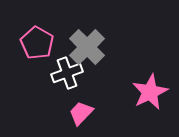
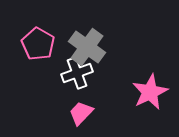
pink pentagon: moved 1 px right, 1 px down
gray cross: rotated 9 degrees counterclockwise
white cross: moved 10 px right
